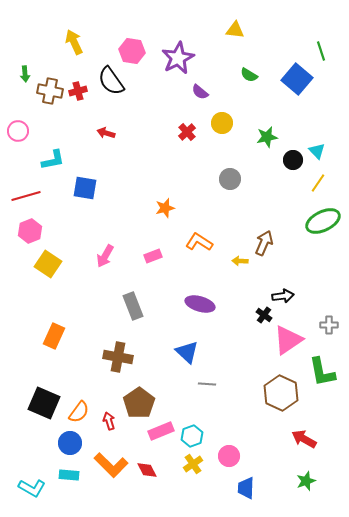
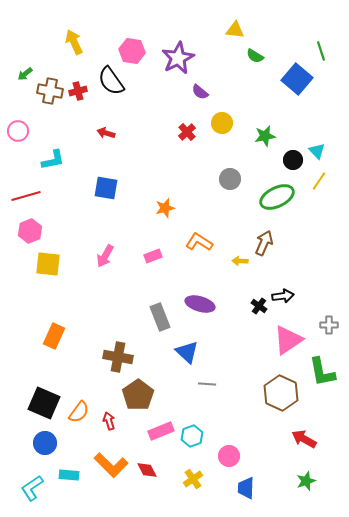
green arrow at (25, 74): rotated 56 degrees clockwise
green semicircle at (249, 75): moved 6 px right, 19 px up
green star at (267, 137): moved 2 px left, 1 px up
yellow line at (318, 183): moved 1 px right, 2 px up
blue square at (85, 188): moved 21 px right
green ellipse at (323, 221): moved 46 px left, 24 px up
yellow square at (48, 264): rotated 28 degrees counterclockwise
gray rectangle at (133, 306): moved 27 px right, 11 px down
black cross at (264, 315): moved 5 px left, 9 px up
brown pentagon at (139, 403): moved 1 px left, 8 px up
blue circle at (70, 443): moved 25 px left
yellow cross at (193, 464): moved 15 px down
cyan L-shape at (32, 488): rotated 116 degrees clockwise
